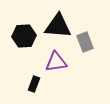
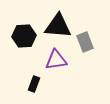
purple triangle: moved 2 px up
